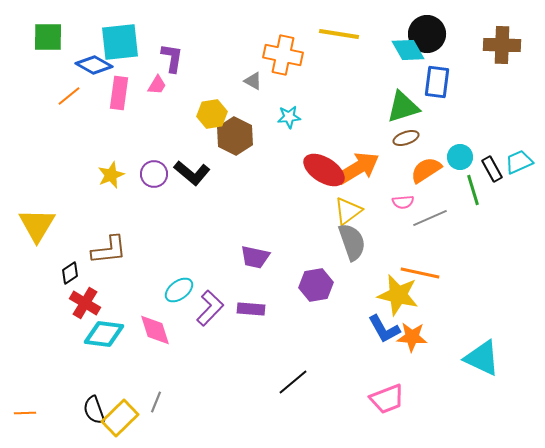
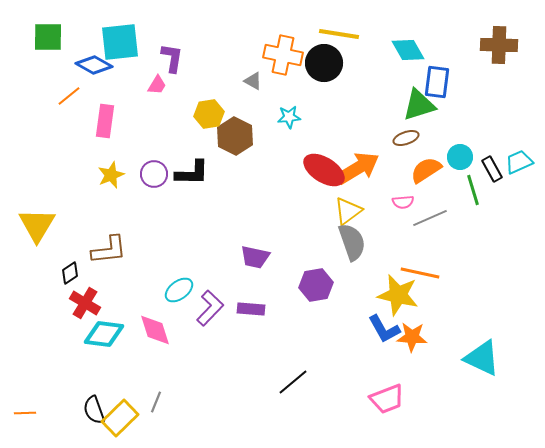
black circle at (427, 34): moved 103 px left, 29 px down
brown cross at (502, 45): moved 3 px left
pink rectangle at (119, 93): moved 14 px left, 28 px down
green triangle at (403, 107): moved 16 px right, 2 px up
yellow hexagon at (212, 114): moved 3 px left
black L-shape at (192, 173): rotated 39 degrees counterclockwise
